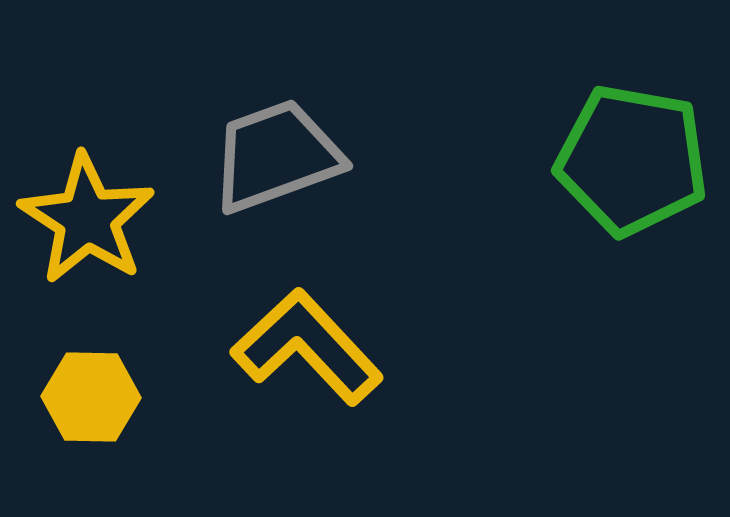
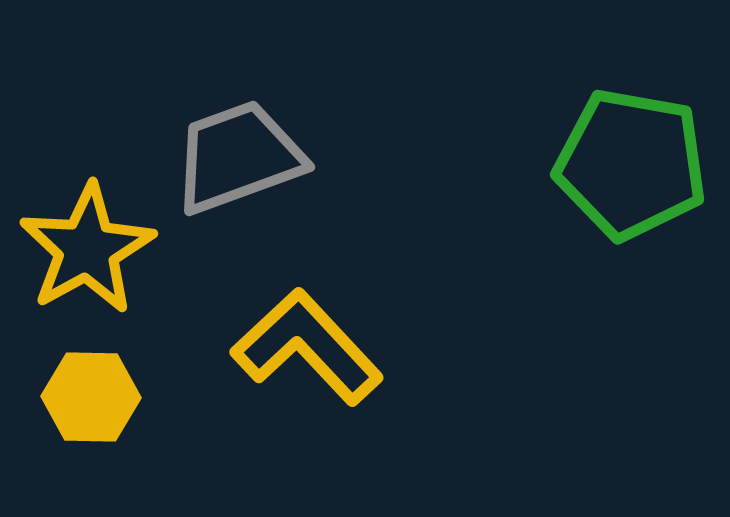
gray trapezoid: moved 38 px left, 1 px down
green pentagon: moved 1 px left, 4 px down
yellow star: moved 30 px down; rotated 10 degrees clockwise
